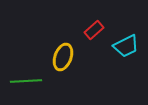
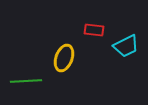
red rectangle: rotated 48 degrees clockwise
yellow ellipse: moved 1 px right, 1 px down
